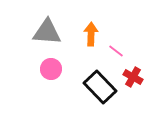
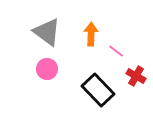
gray triangle: rotated 32 degrees clockwise
pink circle: moved 4 px left
red cross: moved 3 px right, 1 px up
black rectangle: moved 2 px left, 3 px down
